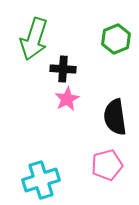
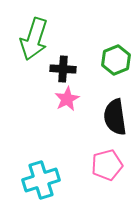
green hexagon: moved 21 px down
